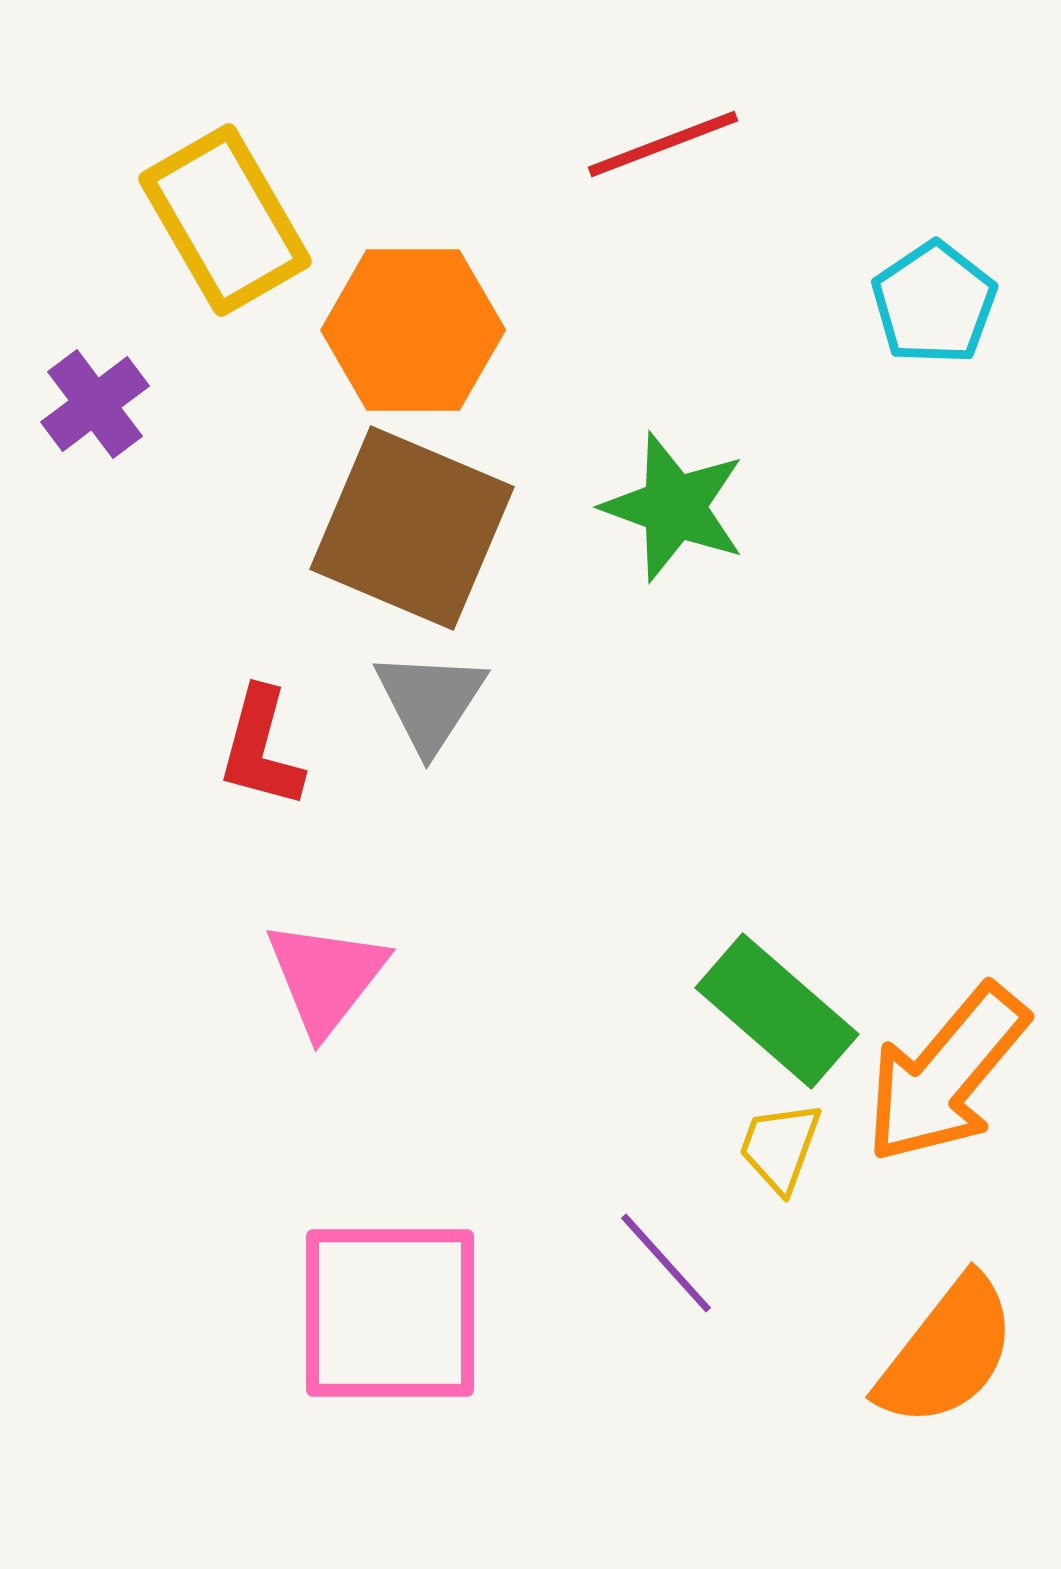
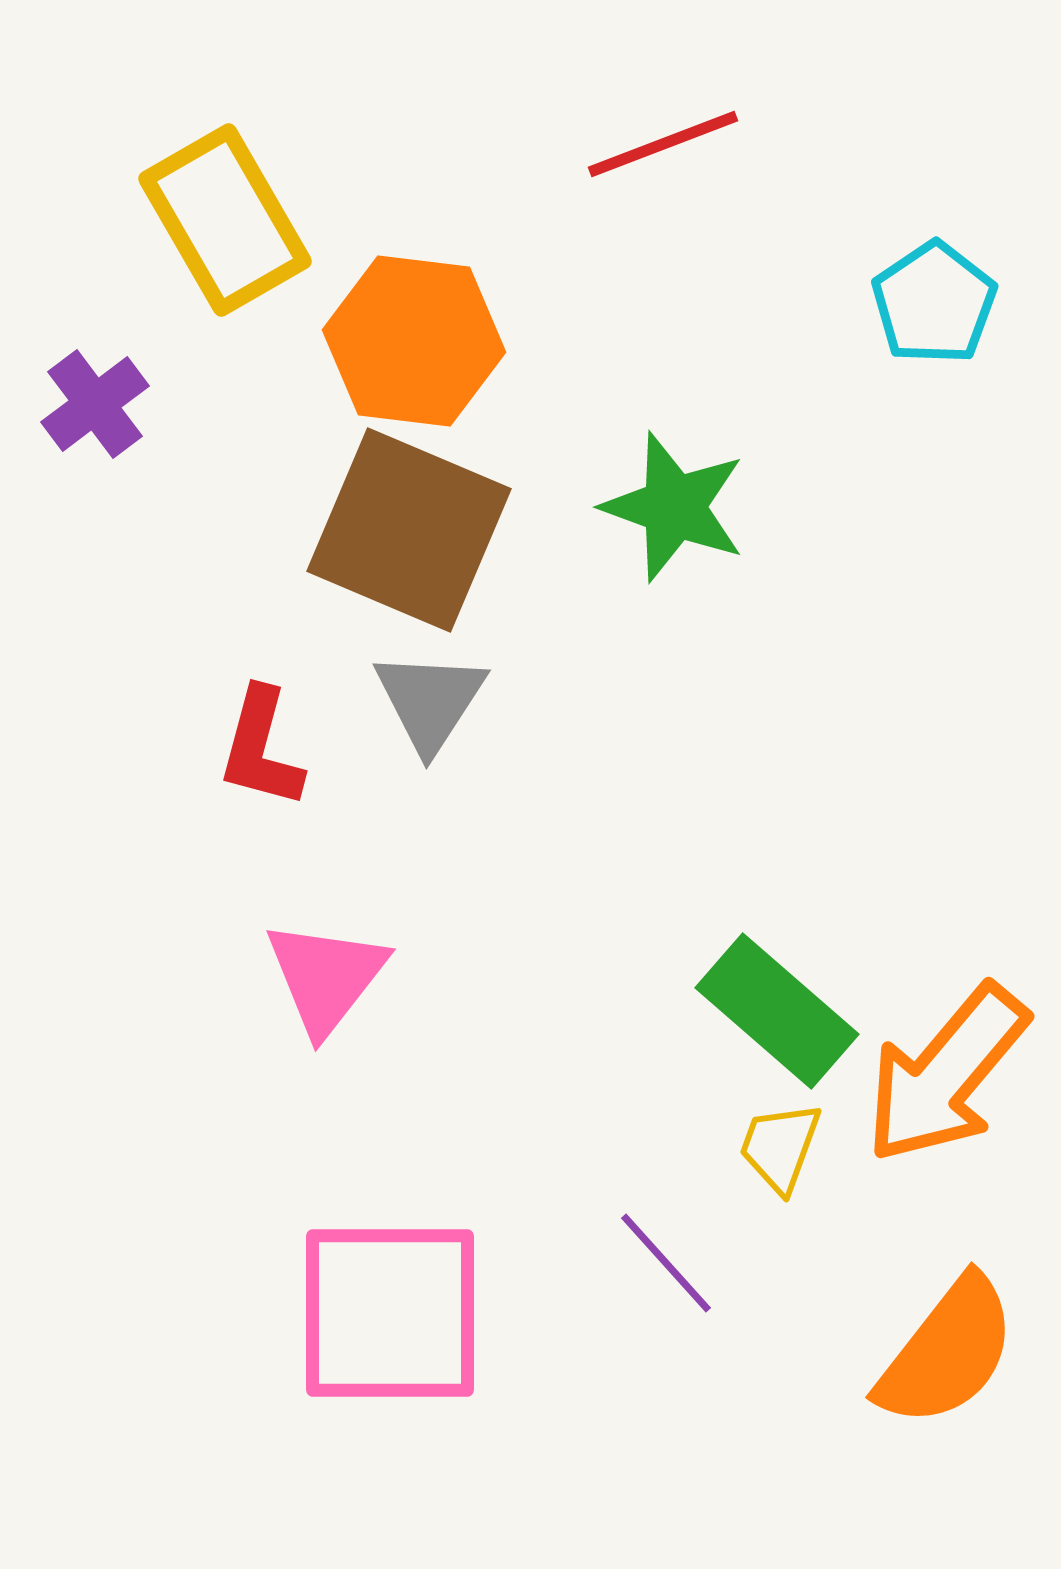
orange hexagon: moved 1 px right, 11 px down; rotated 7 degrees clockwise
brown square: moved 3 px left, 2 px down
